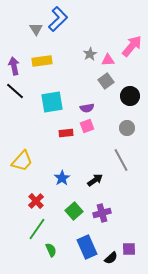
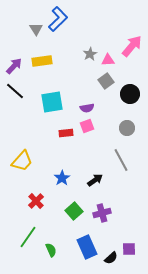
purple arrow: rotated 54 degrees clockwise
black circle: moved 2 px up
green line: moved 9 px left, 8 px down
